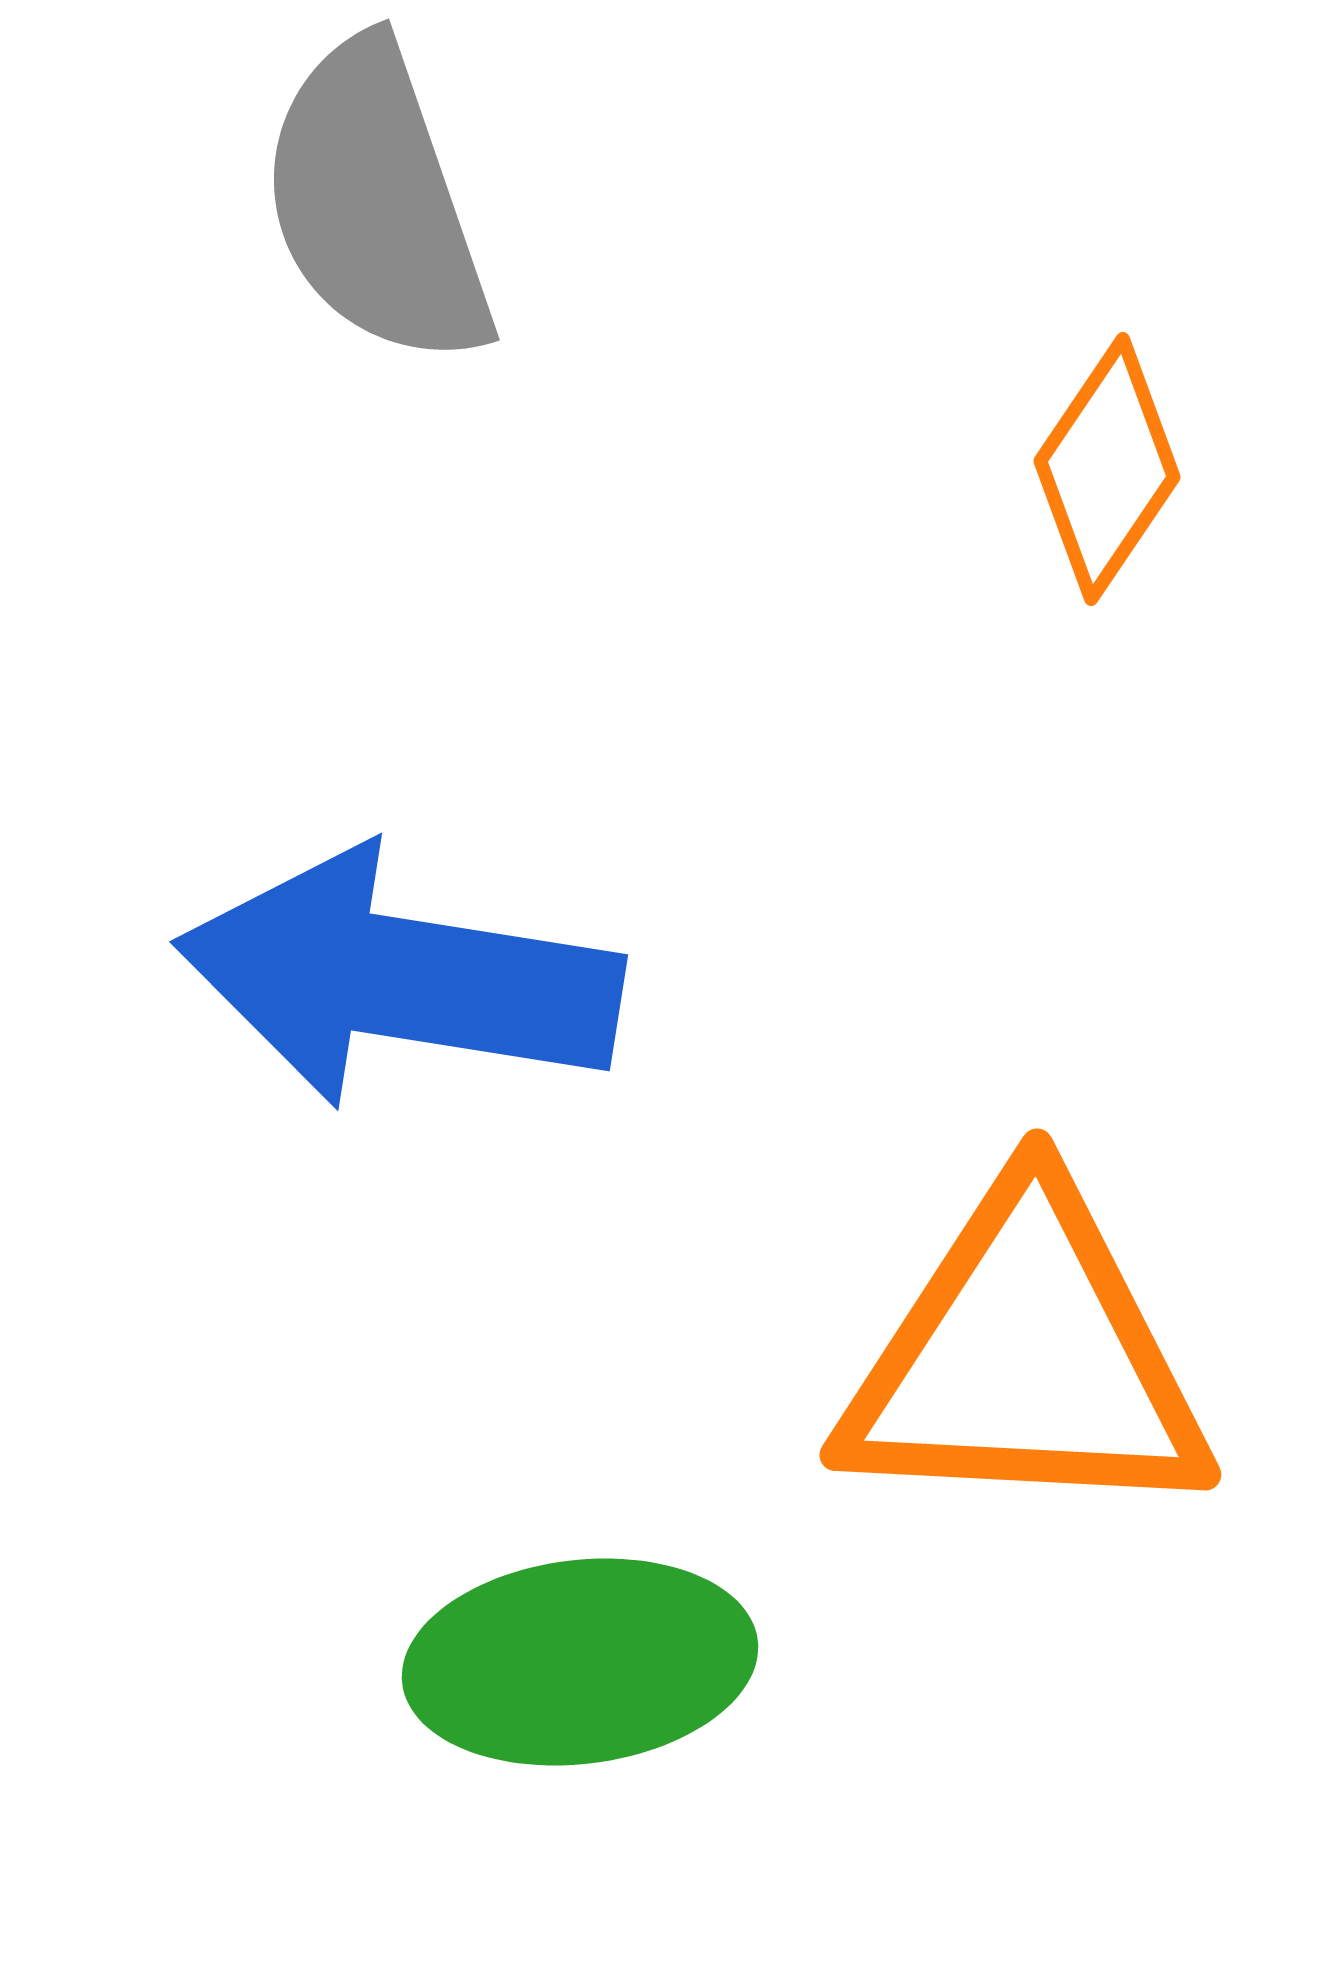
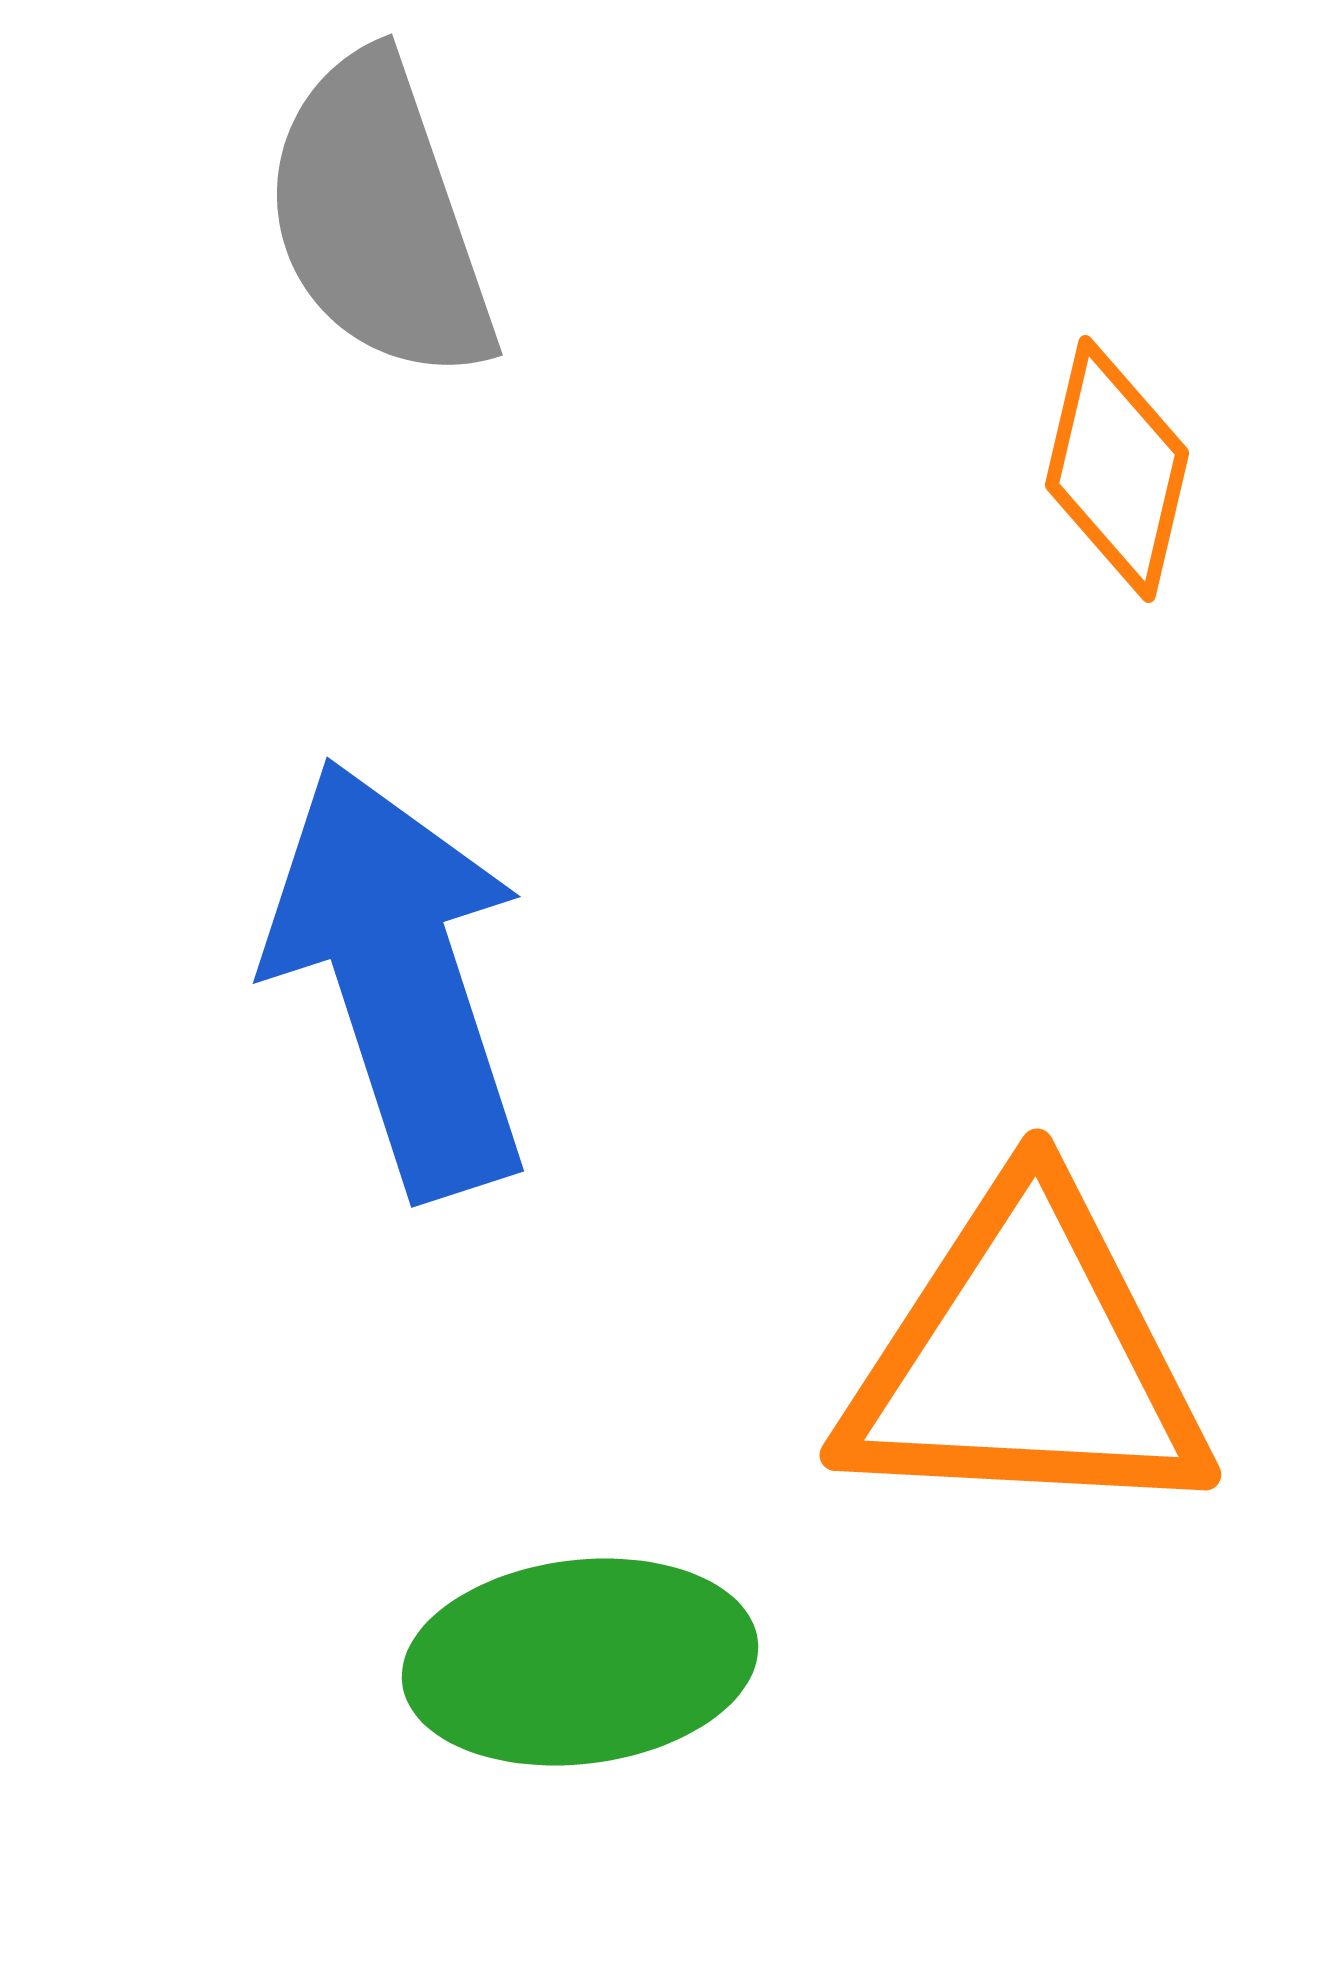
gray semicircle: moved 3 px right, 15 px down
orange diamond: moved 10 px right; rotated 21 degrees counterclockwise
blue arrow: rotated 63 degrees clockwise
